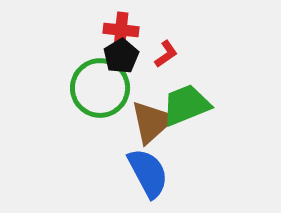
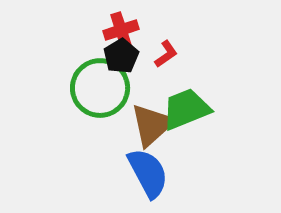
red cross: rotated 24 degrees counterclockwise
green trapezoid: moved 4 px down
brown triangle: moved 3 px down
